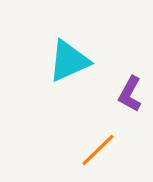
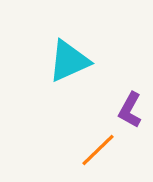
purple L-shape: moved 16 px down
